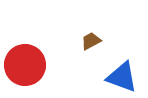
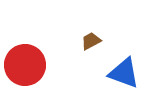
blue triangle: moved 2 px right, 4 px up
